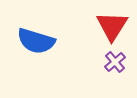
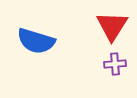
purple cross: moved 2 px down; rotated 35 degrees clockwise
